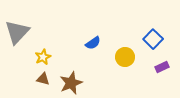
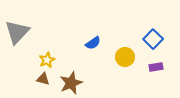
yellow star: moved 4 px right, 3 px down
purple rectangle: moved 6 px left; rotated 16 degrees clockwise
